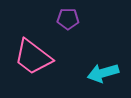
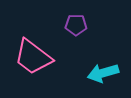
purple pentagon: moved 8 px right, 6 px down
